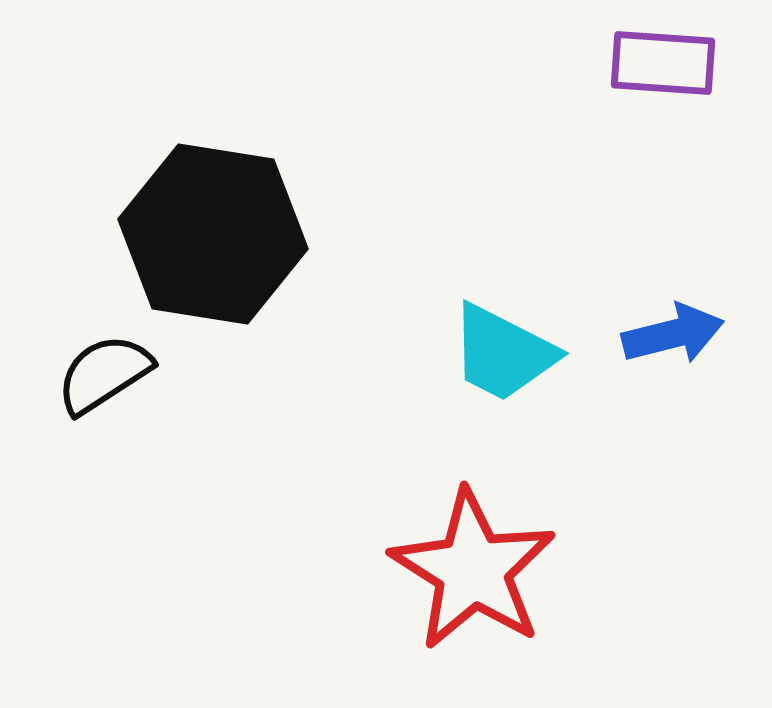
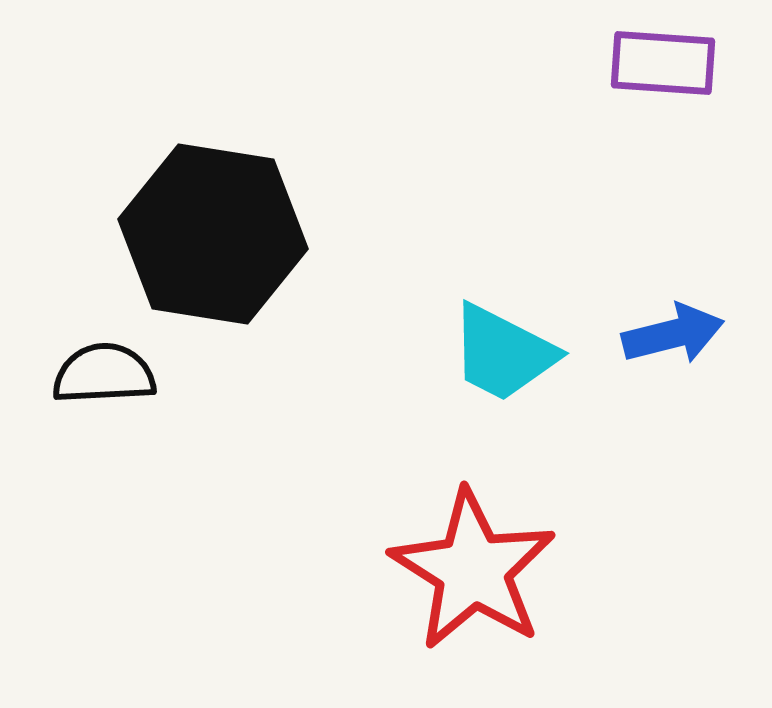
black semicircle: rotated 30 degrees clockwise
